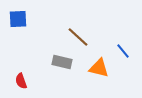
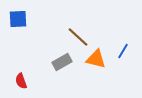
blue line: rotated 70 degrees clockwise
gray rectangle: rotated 42 degrees counterclockwise
orange triangle: moved 3 px left, 9 px up
